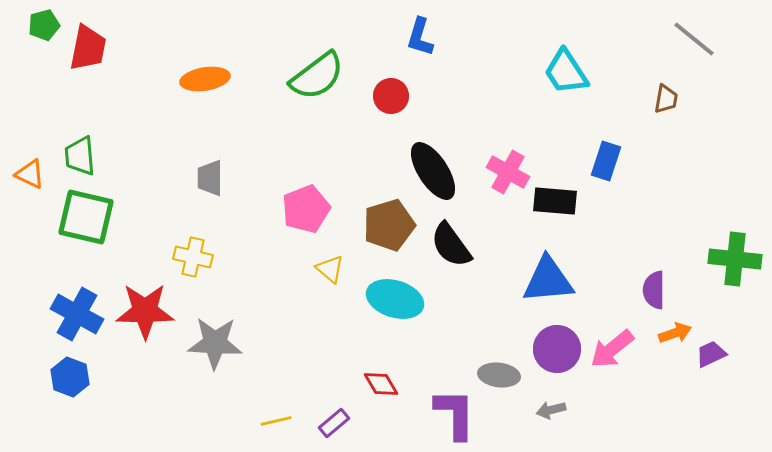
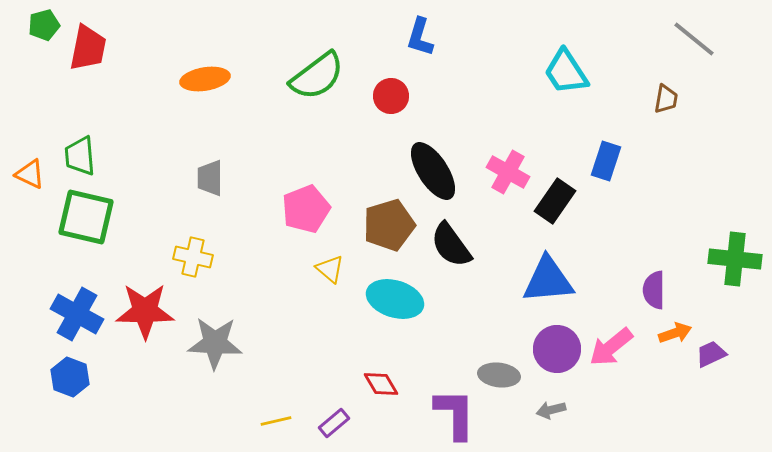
black rectangle: rotated 60 degrees counterclockwise
pink arrow: moved 1 px left, 2 px up
